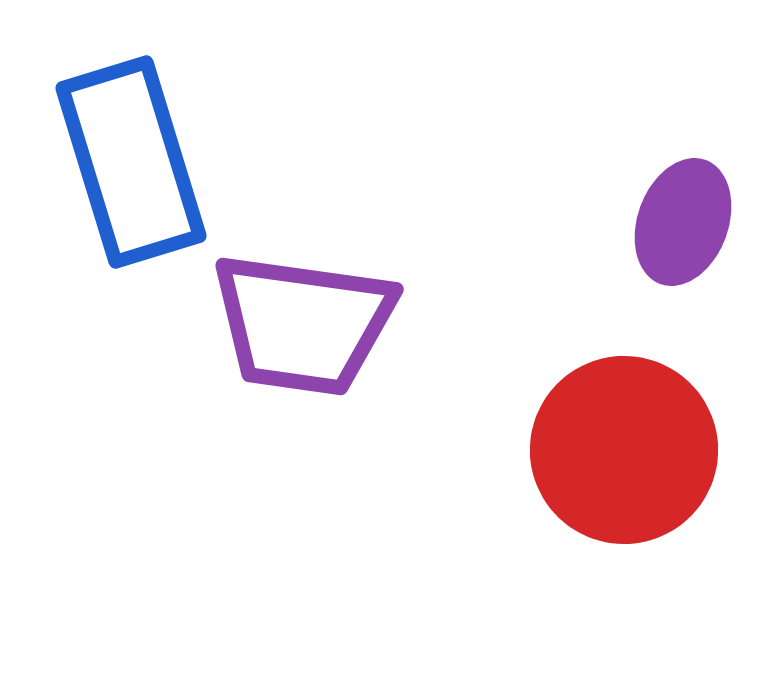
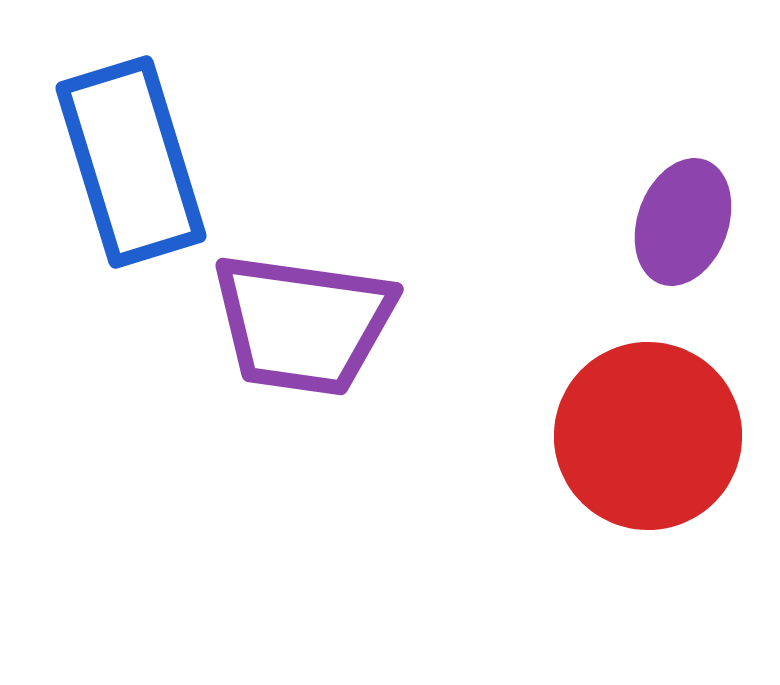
red circle: moved 24 px right, 14 px up
